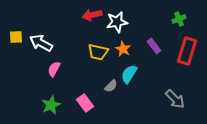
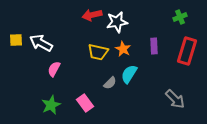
green cross: moved 1 px right, 2 px up
yellow square: moved 3 px down
purple rectangle: rotated 35 degrees clockwise
gray semicircle: moved 1 px left, 3 px up
